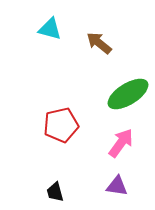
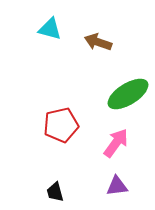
brown arrow: moved 1 px left, 1 px up; rotated 20 degrees counterclockwise
pink arrow: moved 5 px left
purple triangle: rotated 15 degrees counterclockwise
